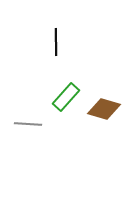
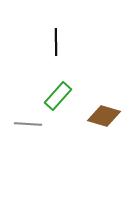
green rectangle: moved 8 px left, 1 px up
brown diamond: moved 7 px down
